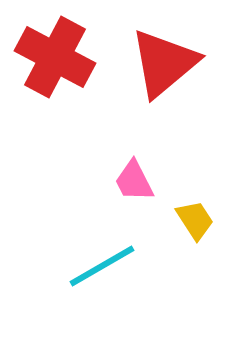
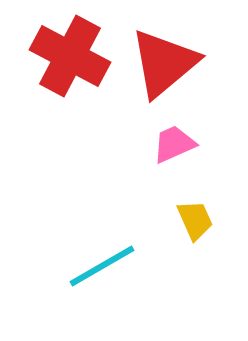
red cross: moved 15 px right, 1 px up
pink trapezoid: moved 40 px right, 37 px up; rotated 93 degrees clockwise
yellow trapezoid: rotated 9 degrees clockwise
